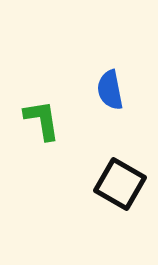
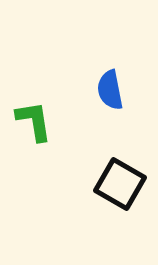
green L-shape: moved 8 px left, 1 px down
